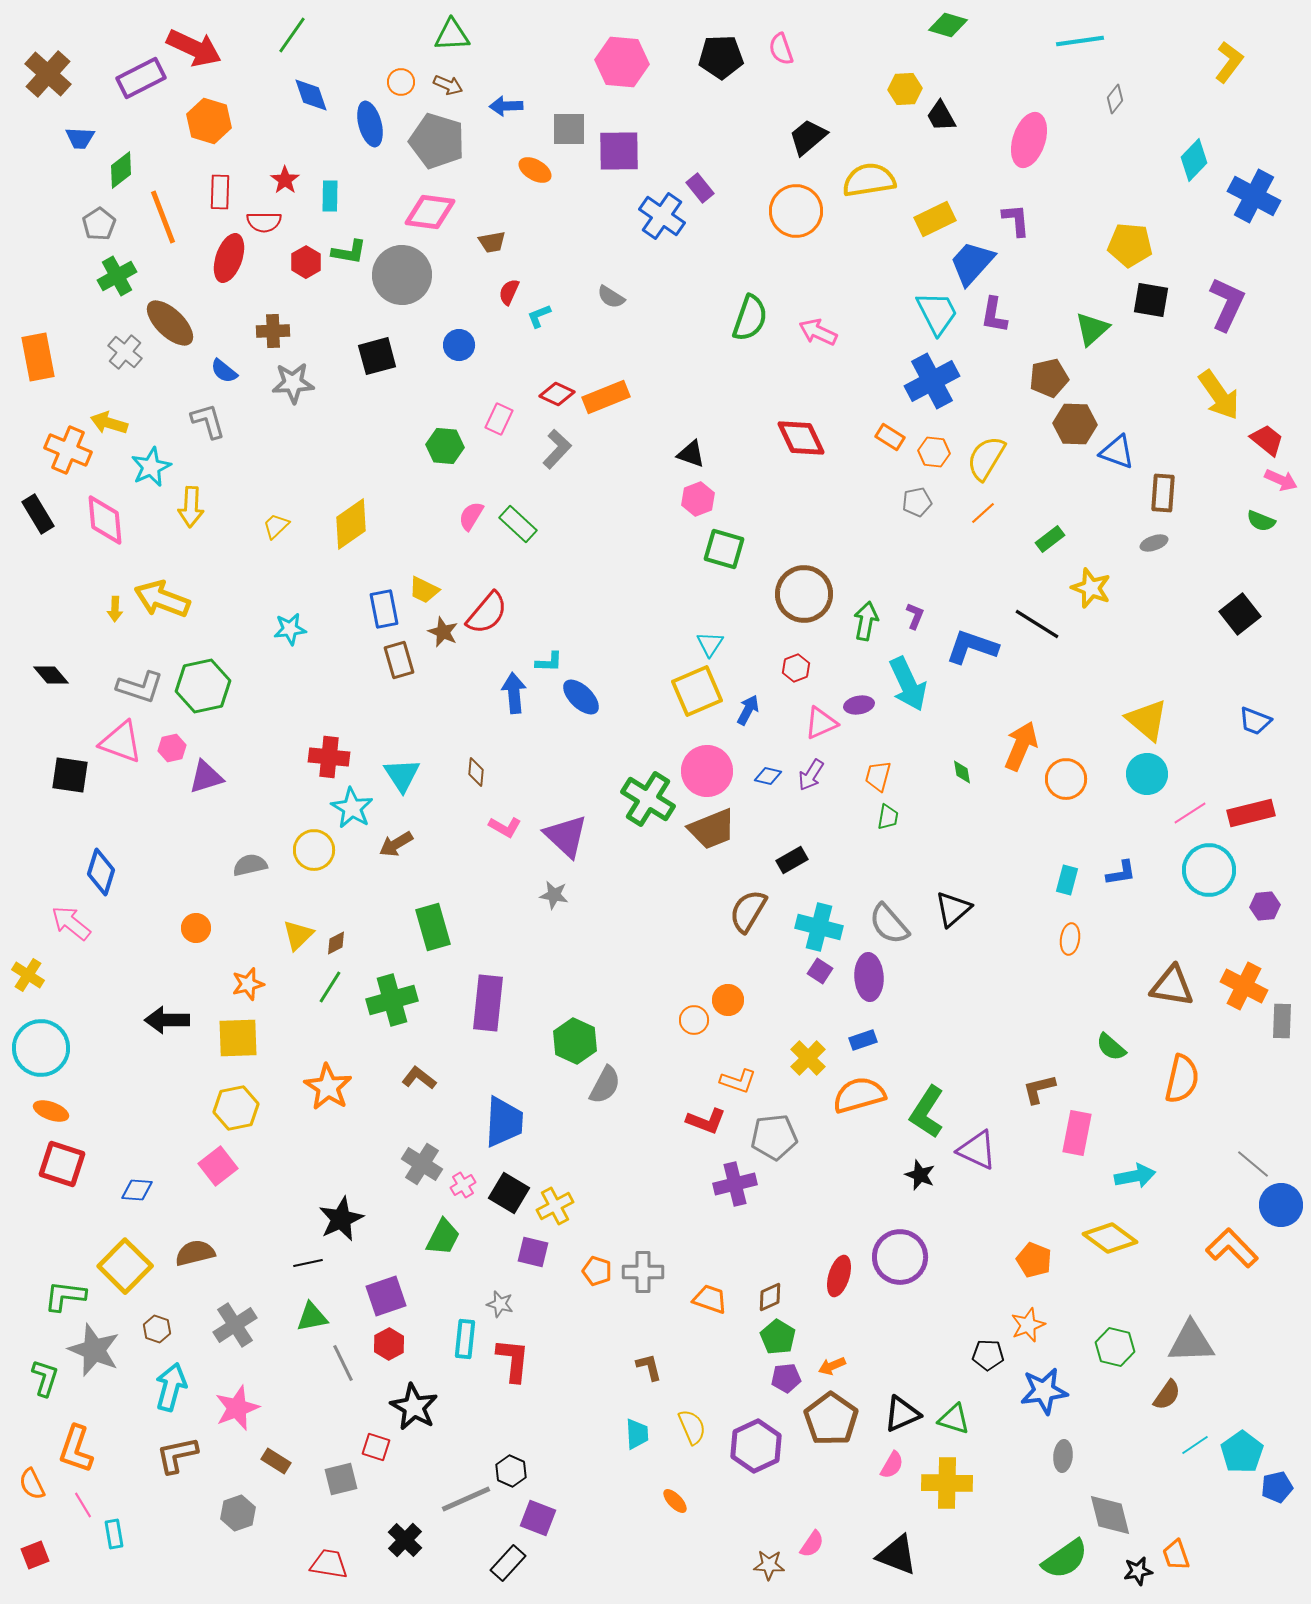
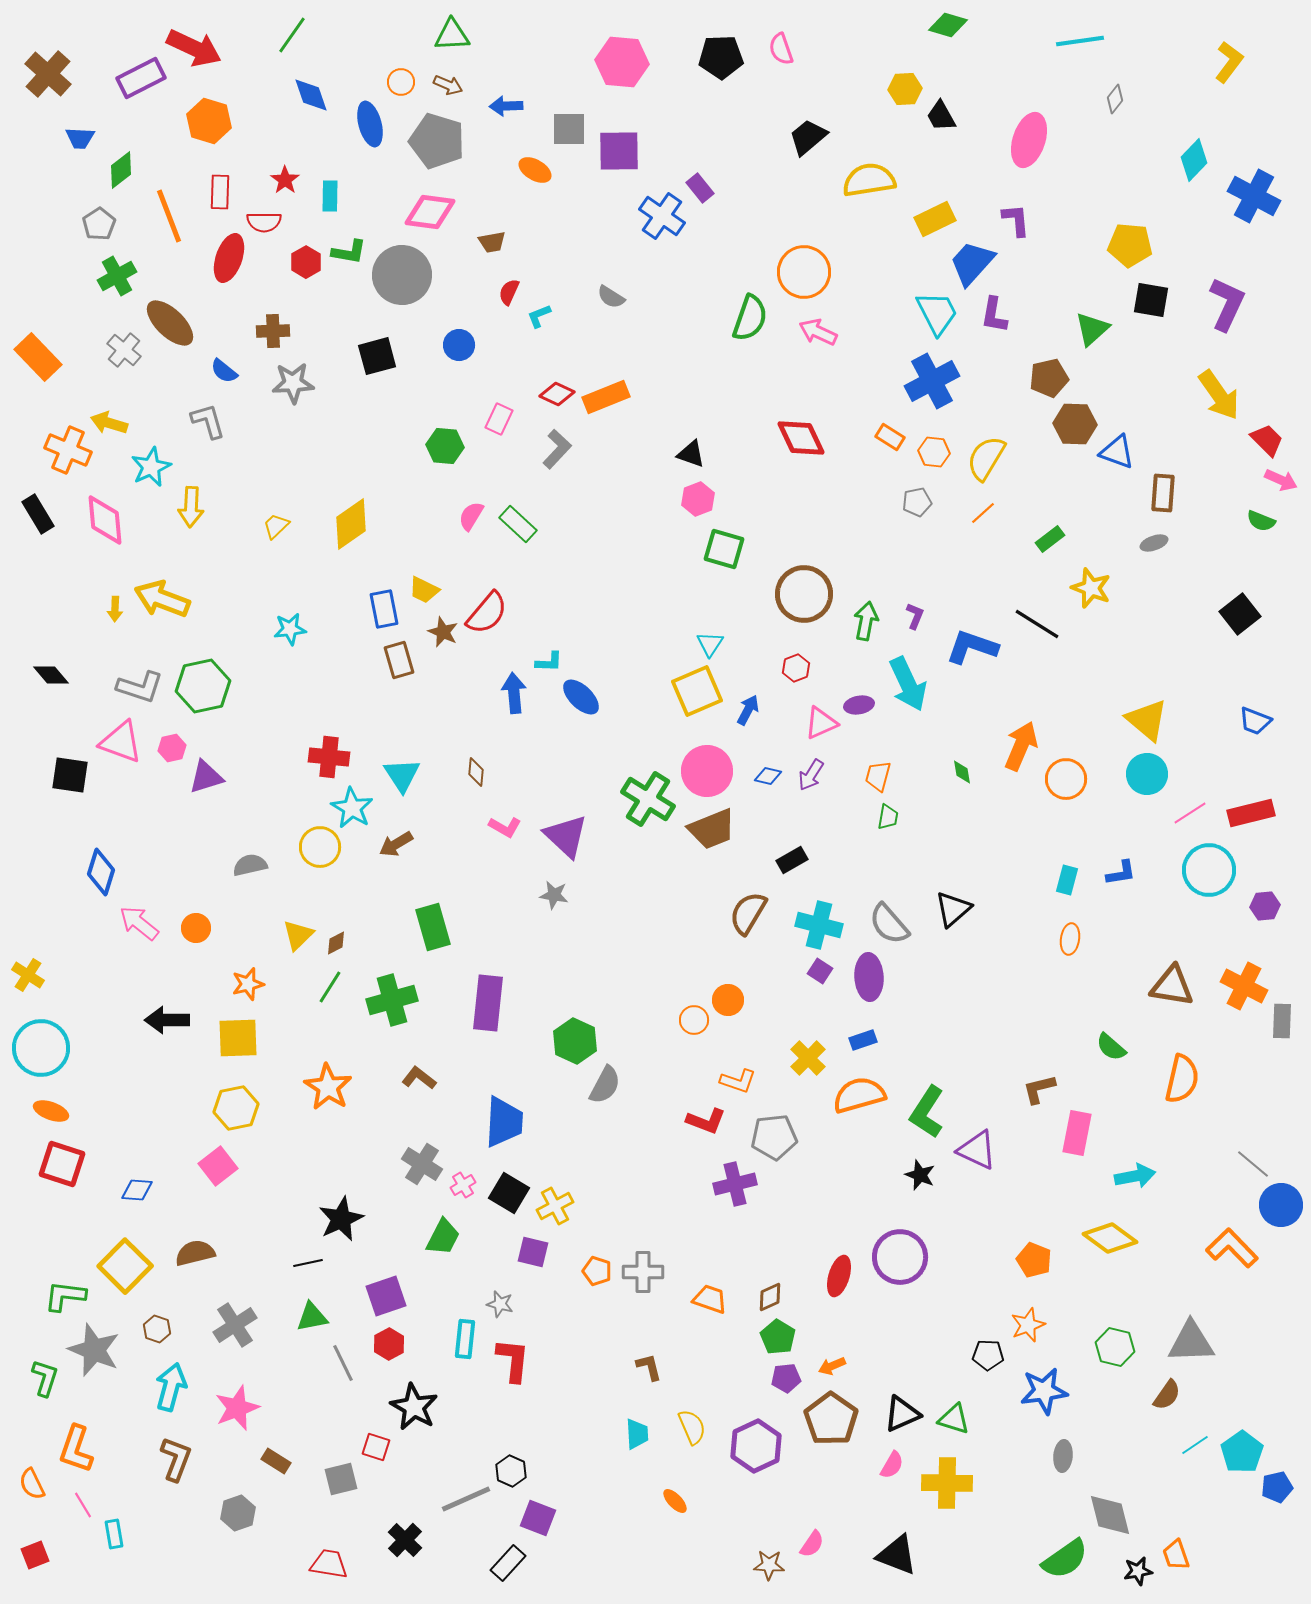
orange circle at (796, 211): moved 8 px right, 61 px down
orange line at (163, 217): moved 6 px right, 1 px up
gray cross at (125, 352): moved 1 px left, 2 px up
orange rectangle at (38, 357): rotated 33 degrees counterclockwise
red trapezoid at (1267, 440): rotated 6 degrees clockwise
yellow circle at (314, 850): moved 6 px right, 3 px up
brown semicircle at (748, 911): moved 2 px down
pink arrow at (71, 923): moved 68 px right
cyan cross at (819, 927): moved 2 px up
brown L-shape at (177, 1455): moved 1 px left, 4 px down; rotated 123 degrees clockwise
